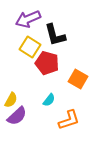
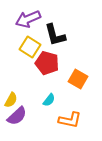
orange L-shape: moved 1 px right; rotated 30 degrees clockwise
